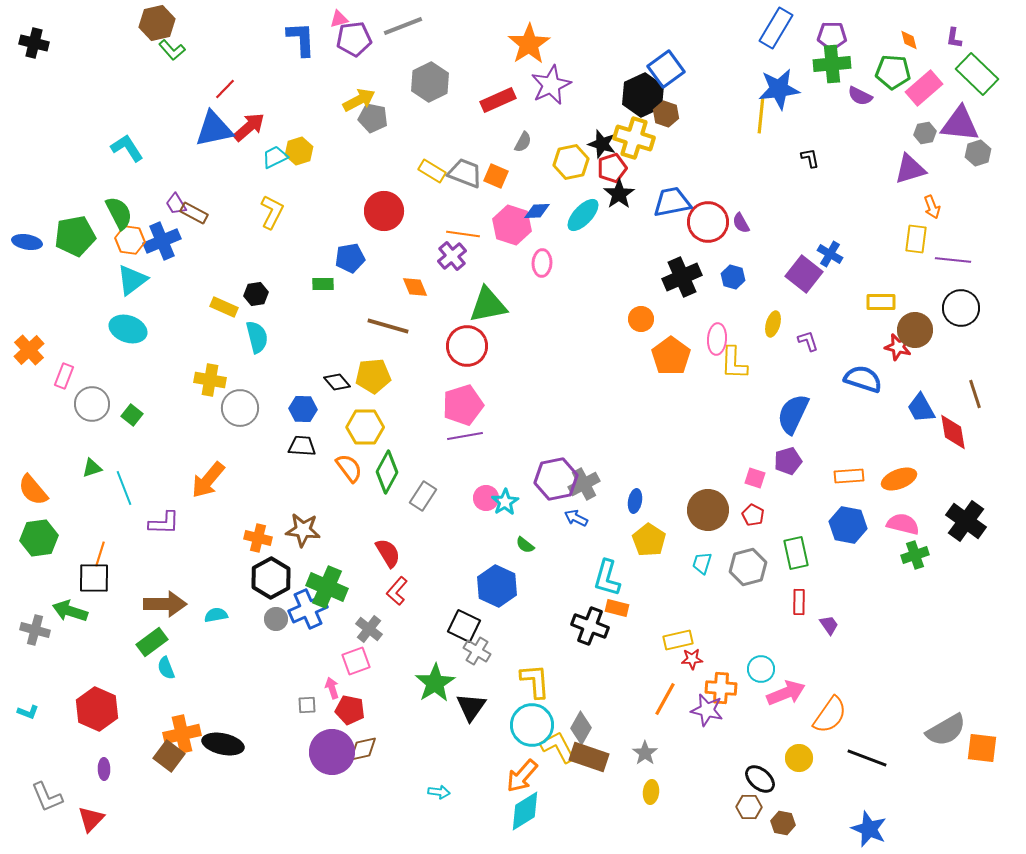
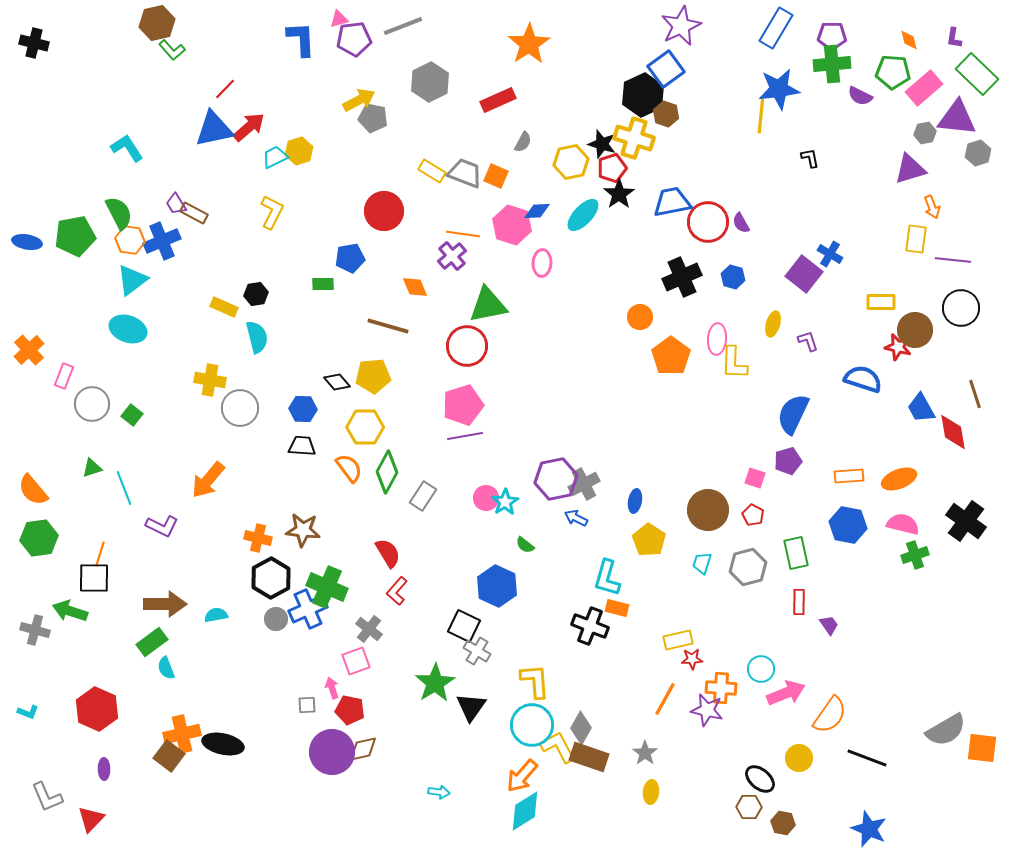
purple star at (551, 85): moved 130 px right, 59 px up
purple triangle at (960, 124): moved 3 px left, 6 px up
orange circle at (641, 319): moved 1 px left, 2 px up
purple L-shape at (164, 523): moved 2 px left, 3 px down; rotated 24 degrees clockwise
